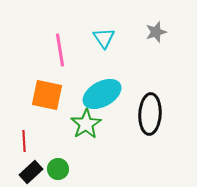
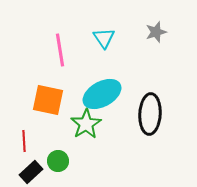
orange square: moved 1 px right, 5 px down
green circle: moved 8 px up
